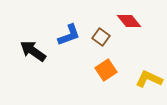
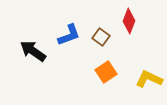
red diamond: rotated 60 degrees clockwise
orange square: moved 2 px down
